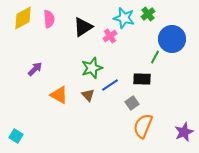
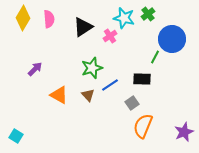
yellow diamond: rotated 30 degrees counterclockwise
